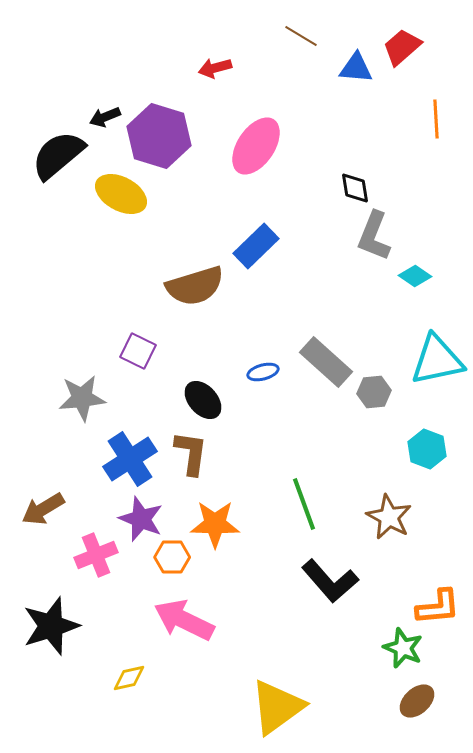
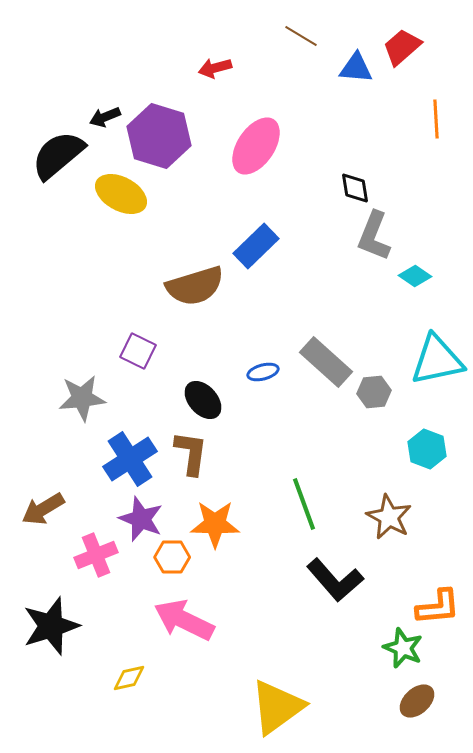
black L-shape: moved 5 px right, 1 px up
